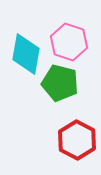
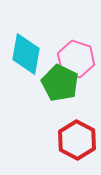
pink hexagon: moved 7 px right, 17 px down
green pentagon: rotated 12 degrees clockwise
